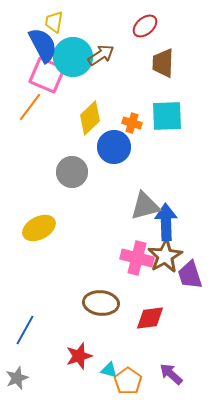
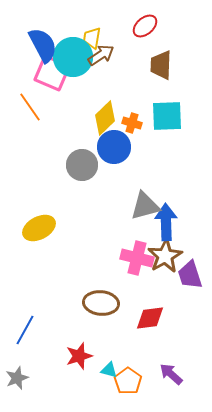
yellow trapezoid: moved 38 px right, 16 px down
brown trapezoid: moved 2 px left, 2 px down
pink square: moved 5 px right, 2 px up
orange line: rotated 72 degrees counterclockwise
yellow diamond: moved 15 px right
gray circle: moved 10 px right, 7 px up
